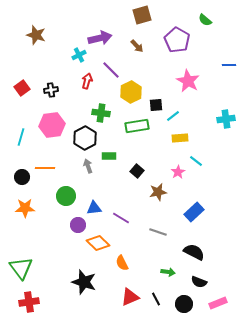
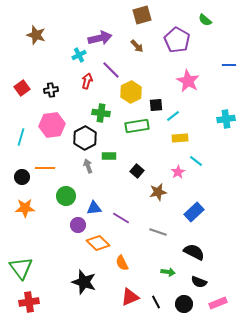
black line at (156, 299): moved 3 px down
